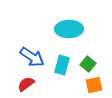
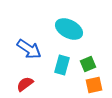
cyan ellipse: rotated 28 degrees clockwise
blue arrow: moved 3 px left, 8 px up
green square: rotated 28 degrees clockwise
red semicircle: moved 1 px left
